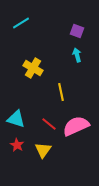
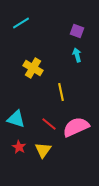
pink semicircle: moved 1 px down
red star: moved 2 px right, 2 px down
